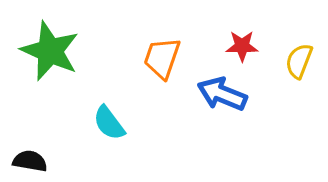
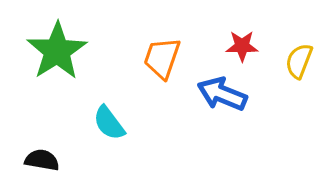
green star: moved 7 px right; rotated 16 degrees clockwise
black semicircle: moved 12 px right, 1 px up
